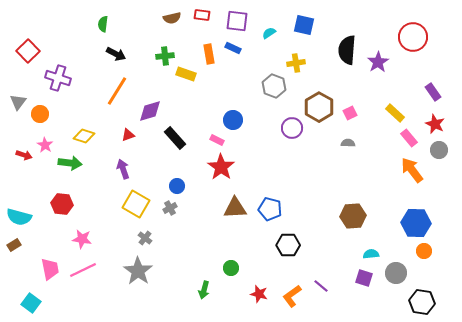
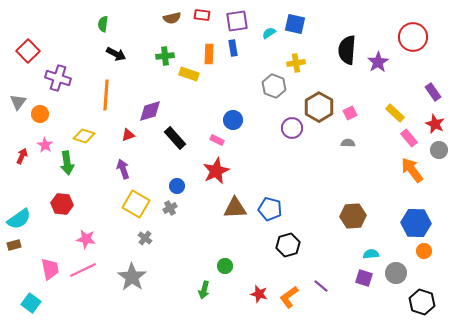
purple square at (237, 21): rotated 15 degrees counterclockwise
blue square at (304, 25): moved 9 px left, 1 px up
blue rectangle at (233, 48): rotated 56 degrees clockwise
orange rectangle at (209, 54): rotated 12 degrees clockwise
yellow rectangle at (186, 74): moved 3 px right
orange line at (117, 91): moved 11 px left, 4 px down; rotated 28 degrees counterclockwise
red arrow at (24, 155): moved 2 px left, 1 px down; rotated 84 degrees counterclockwise
green arrow at (70, 163): moved 3 px left; rotated 75 degrees clockwise
red star at (221, 167): moved 5 px left, 4 px down; rotated 12 degrees clockwise
cyan semicircle at (19, 217): moved 2 px down; rotated 50 degrees counterclockwise
pink star at (82, 239): moved 4 px right
brown rectangle at (14, 245): rotated 16 degrees clockwise
black hexagon at (288, 245): rotated 15 degrees counterclockwise
green circle at (231, 268): moved 6 px left, 2 px up
gray star at (138, 271): moved 6 px left, 6 px down
orange L-shape at (292, 296): moved 3 px left, 1 px down
black hexagon at (422, 302): rotated 10 degrees clockwise
